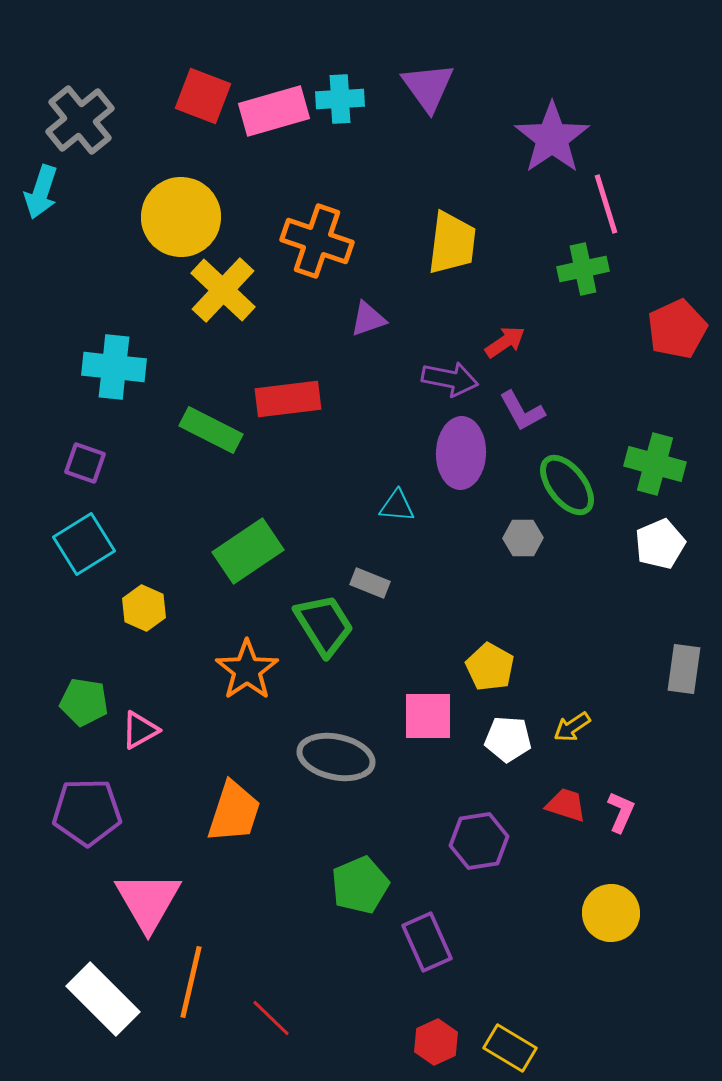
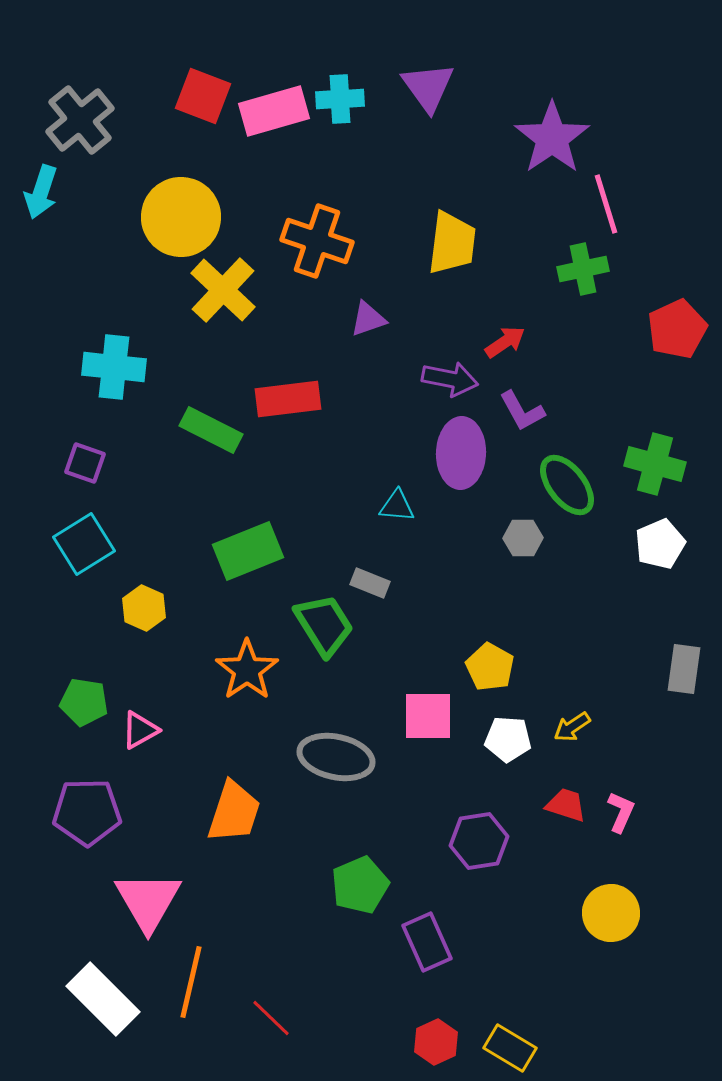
green rectangle at (248, 551): rotated 12 degrees clockwise
